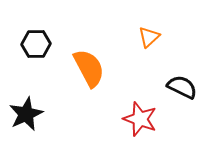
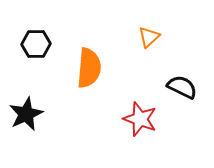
orange semicircle: rotated 33 degrees clockwise
